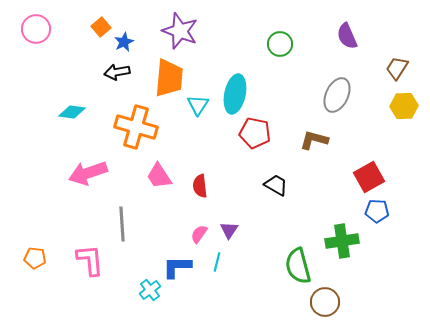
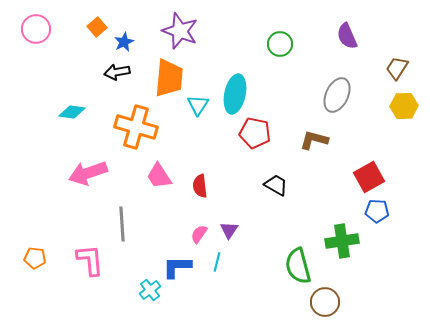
orange square: moved 4 px left
